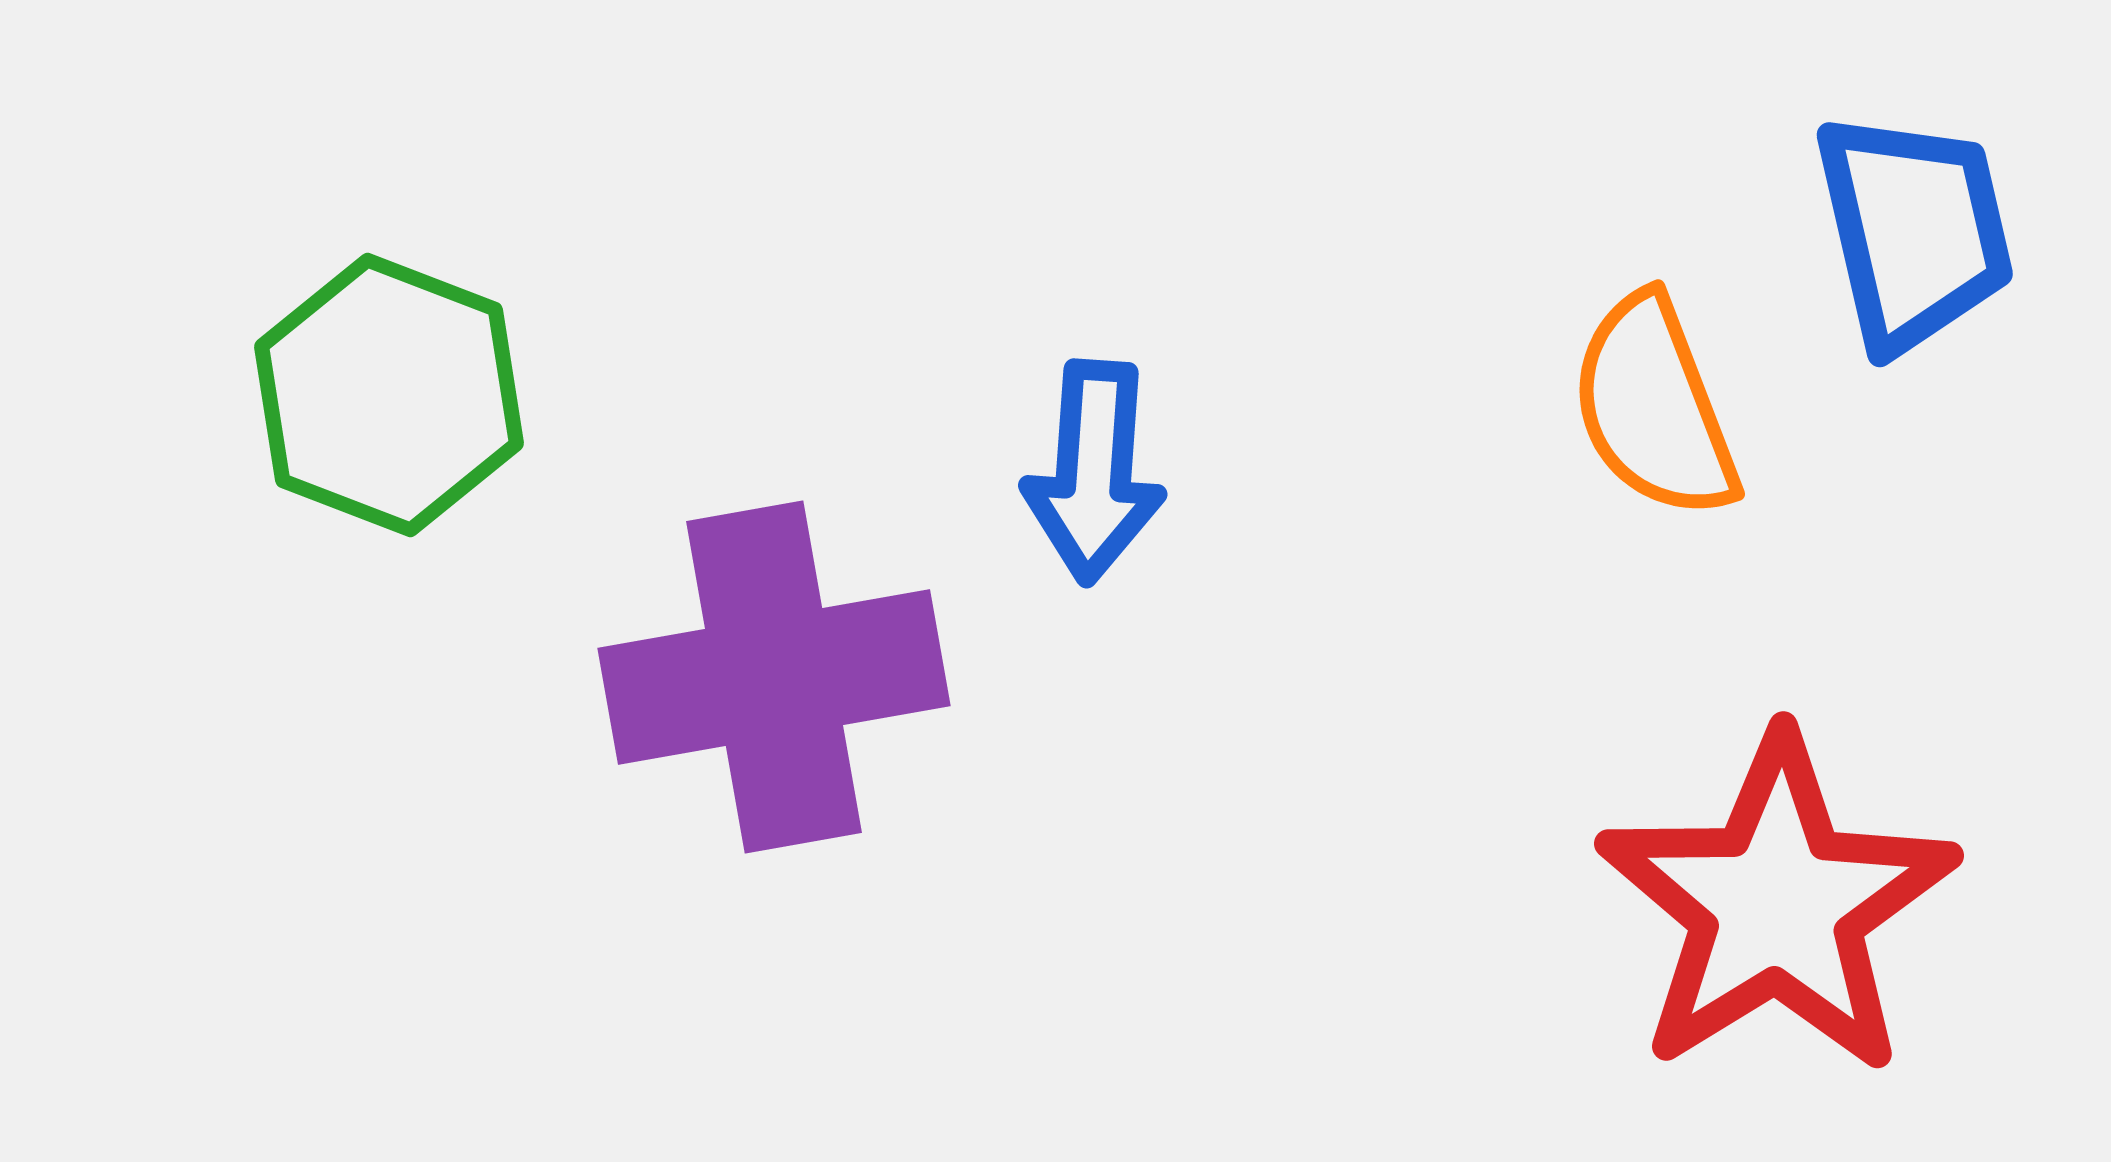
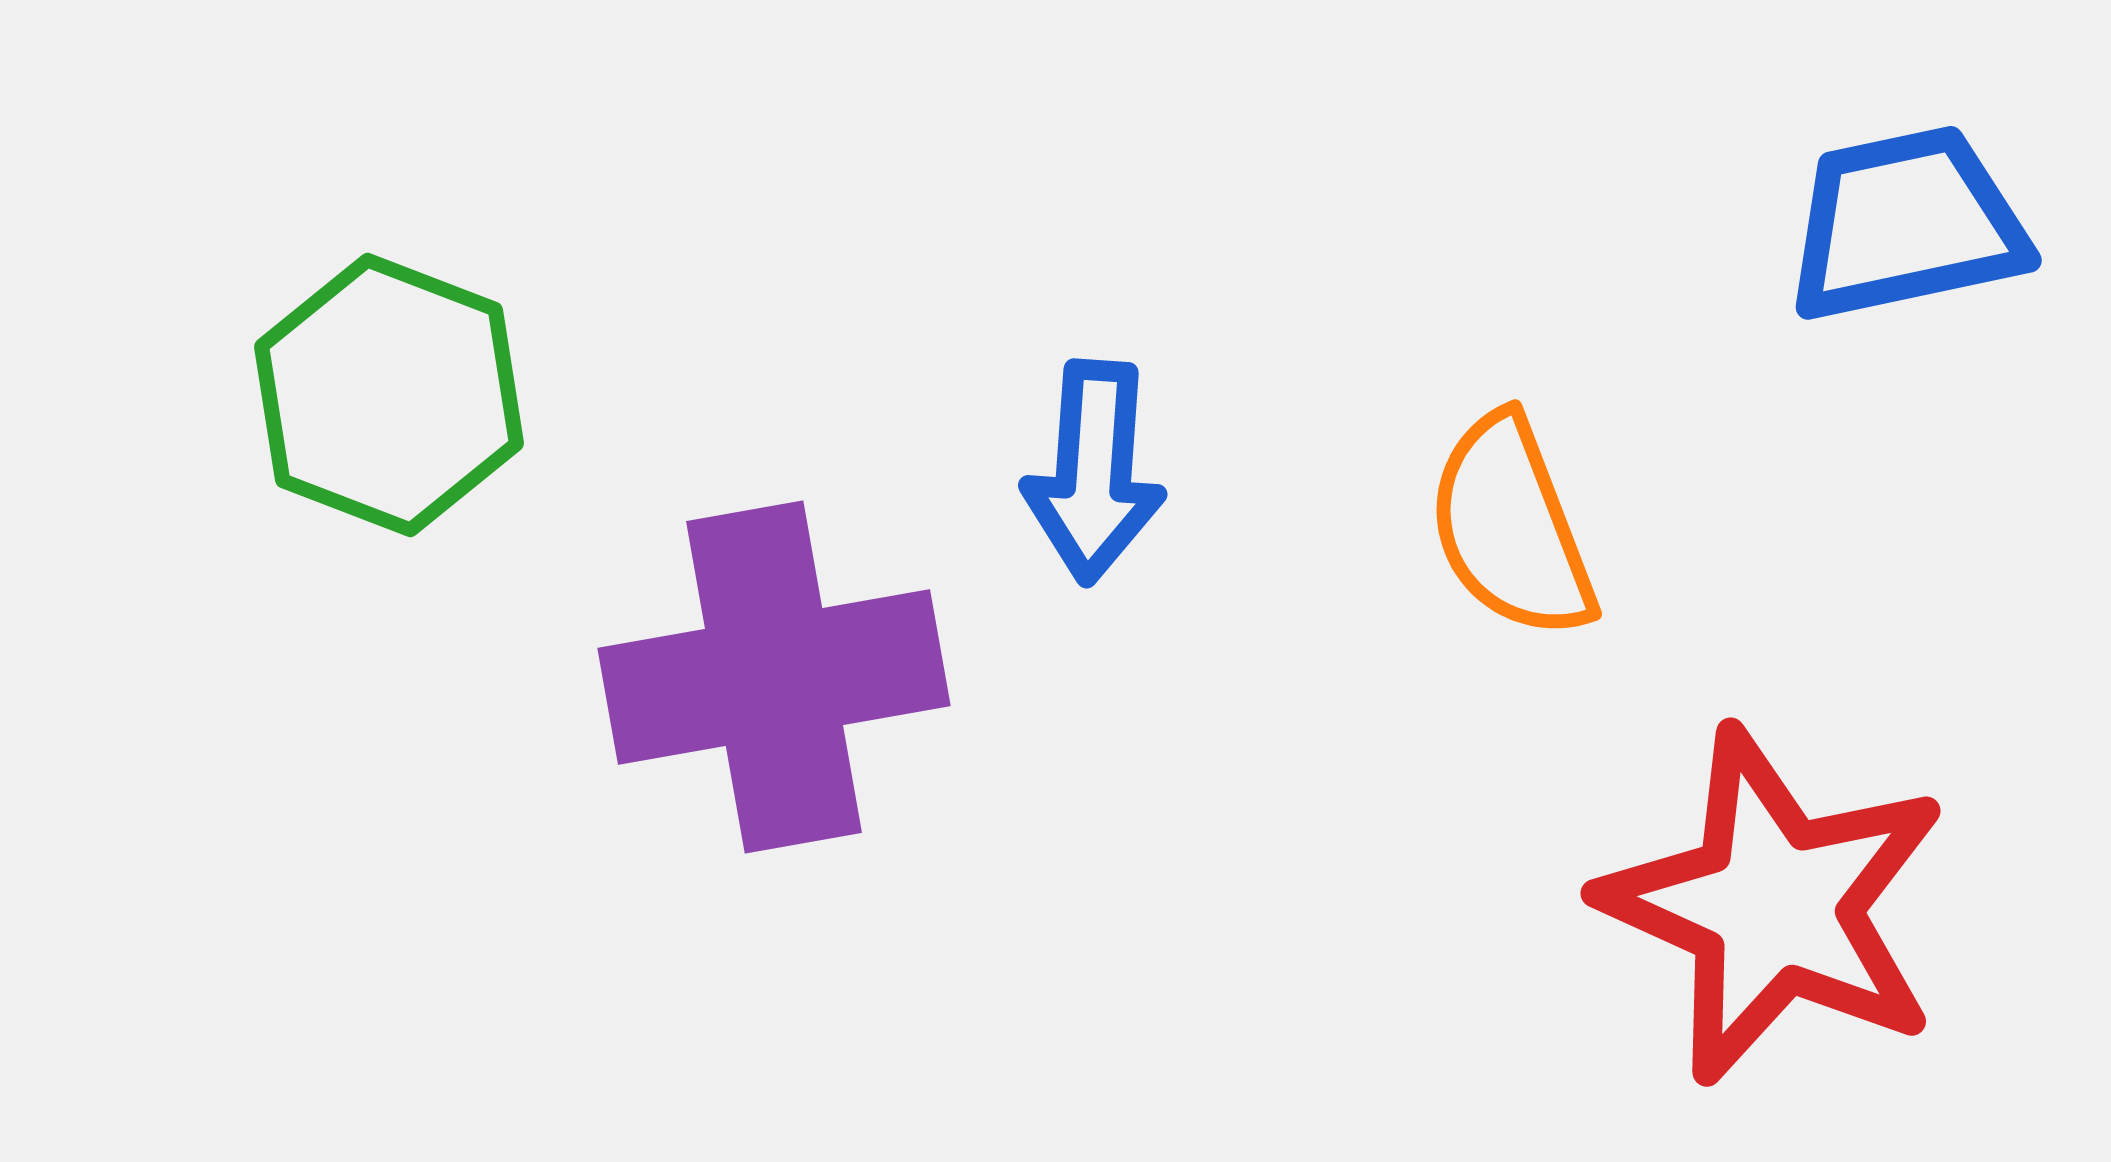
blue trapezoid: moved 8 px left, 7 px up; rotated 89 degrees counterclockwise
orange semicircle: moved 143 px left, 120 px down
red star: moved 3 px left, 1 px down; rotated 16 degrees counterclockwise
